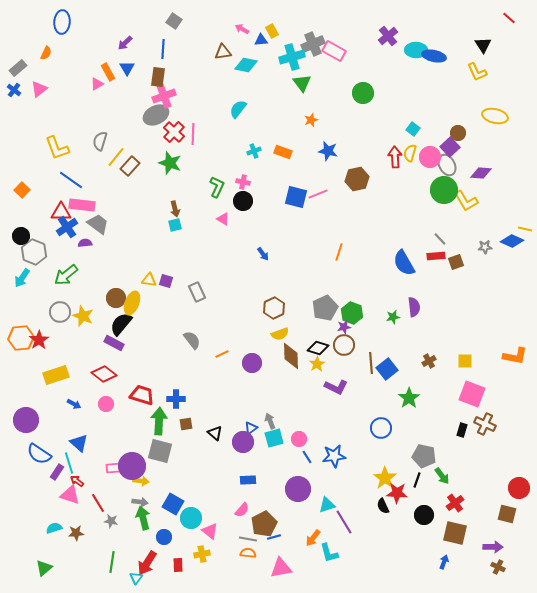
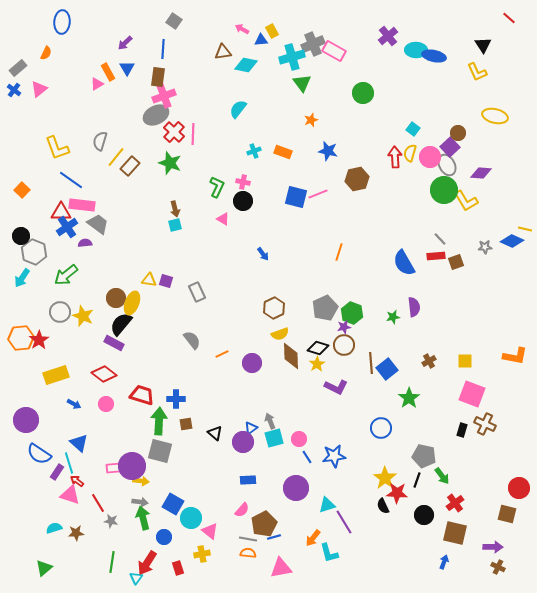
purple circle at (298, 489): moved 2 px left, 1 px up
red rectangle at (178, 565): moved 3 px down; rotated 16 degrees counterclockwise
